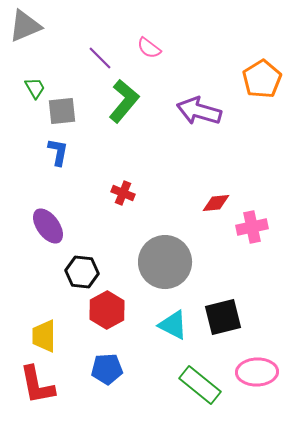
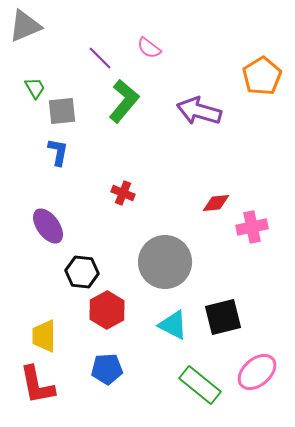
orange pentagon: moved 3 px up
pink ellipse: rotated 39 degrees counterclockwise
